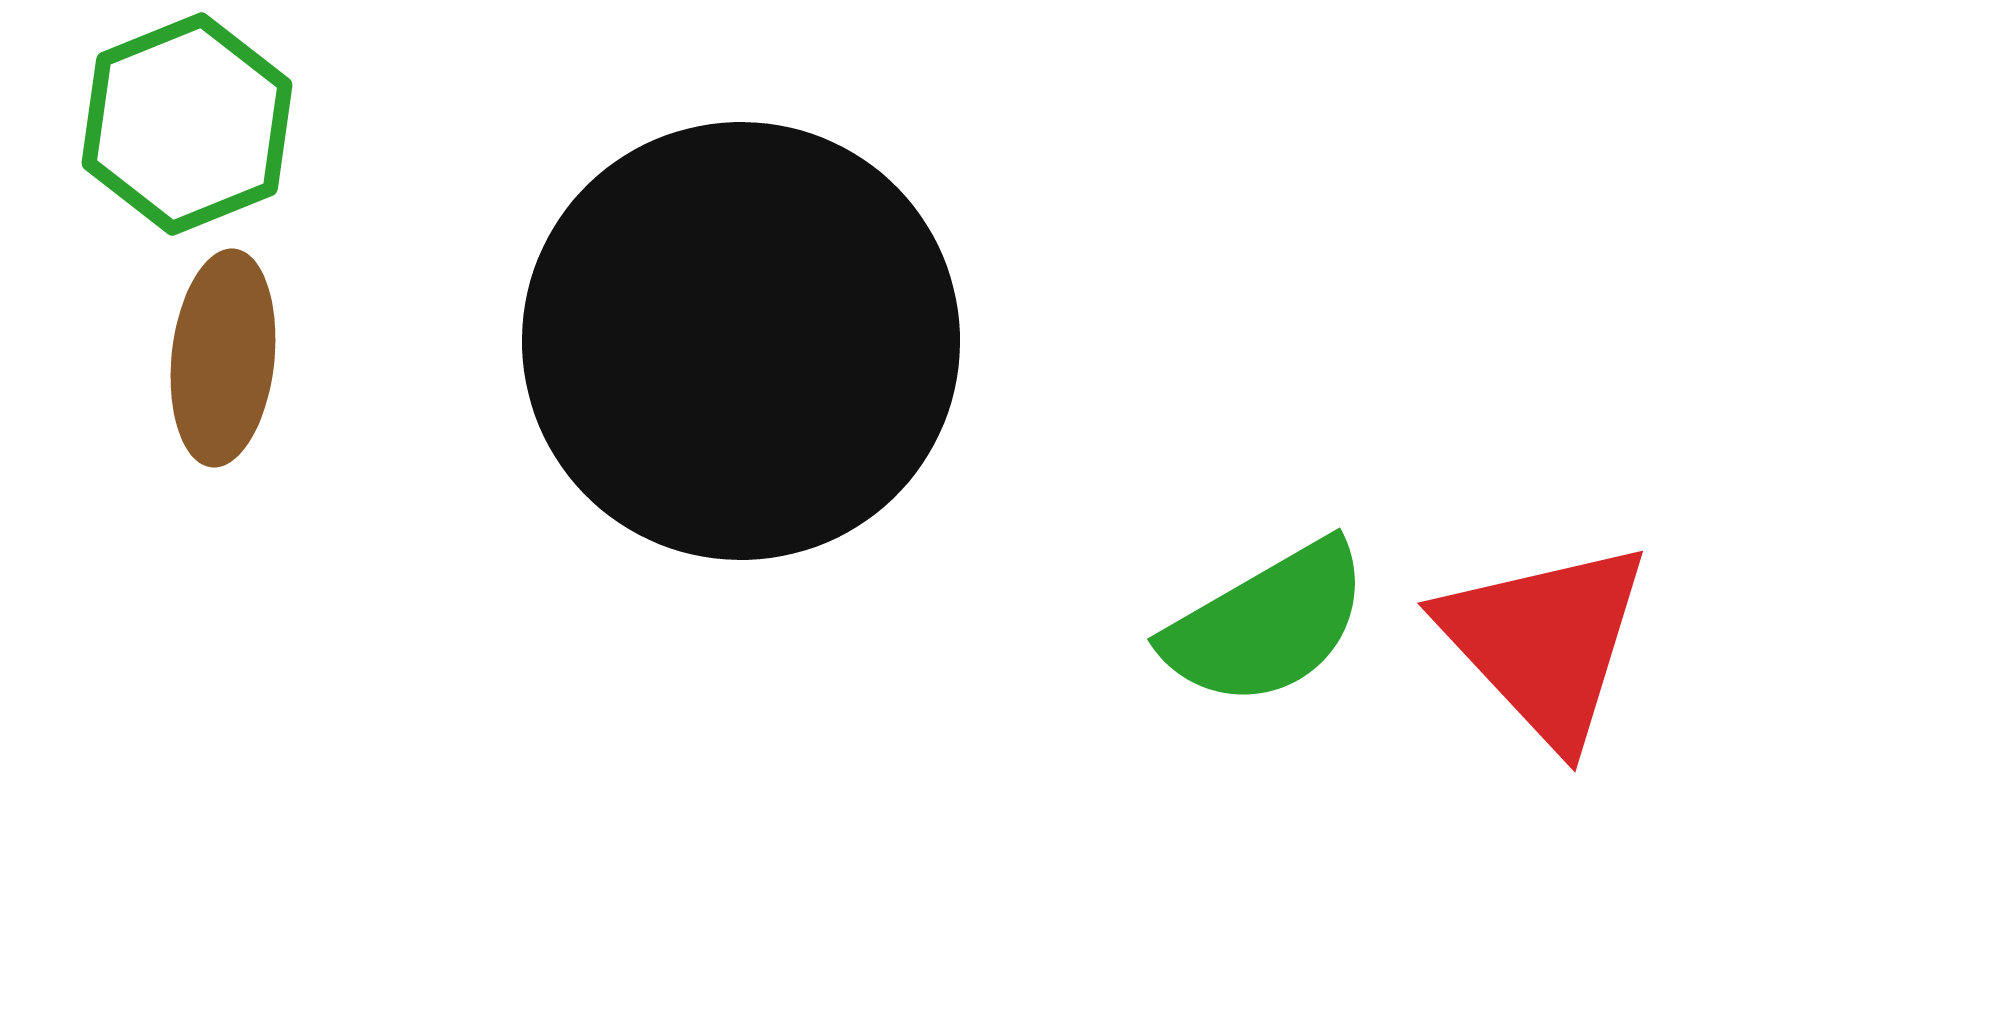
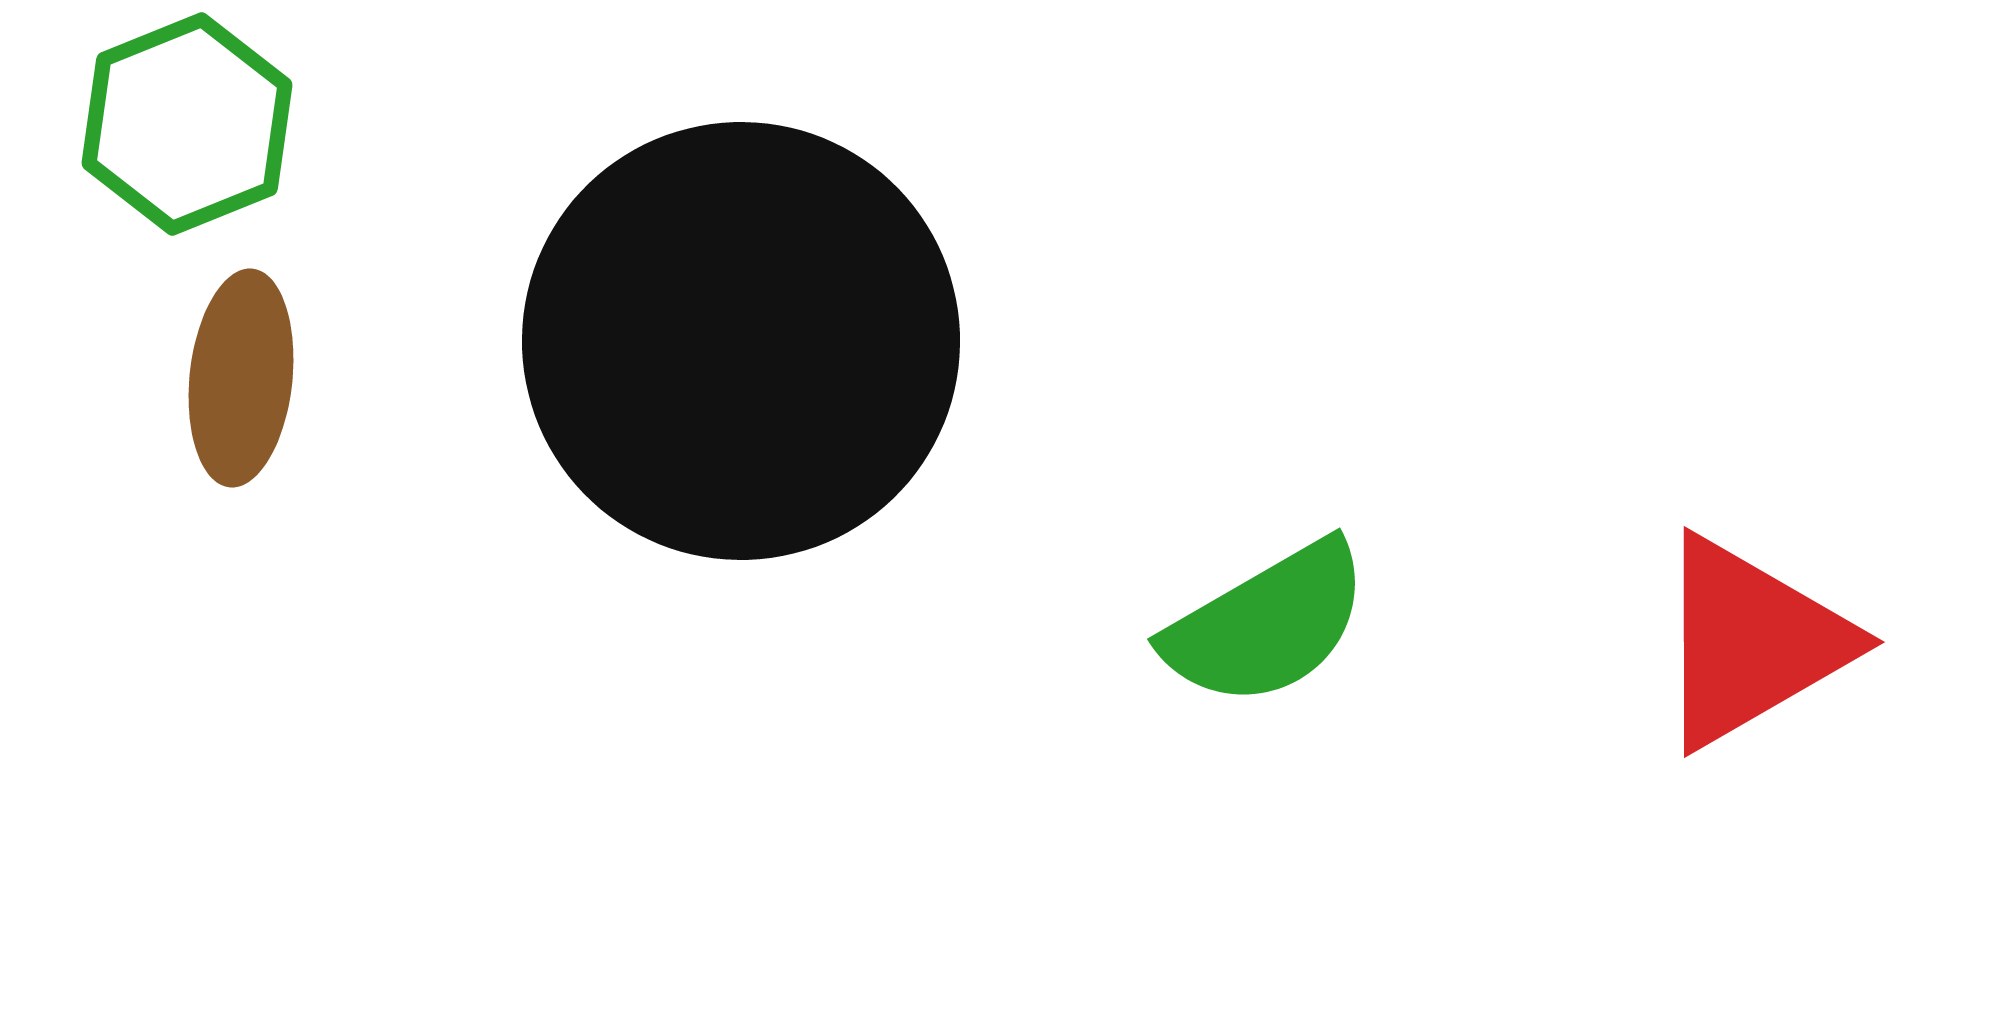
brown ellipse: moved 18 px right, 20 px down
red triangle: moved 206 px right; rotated 43 degrees clockwise
